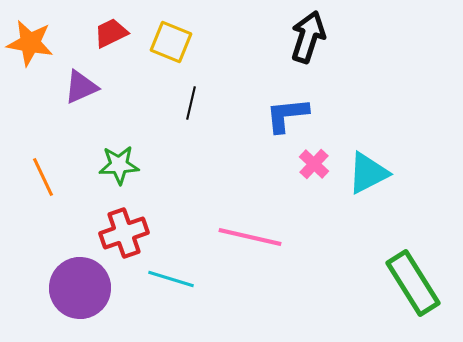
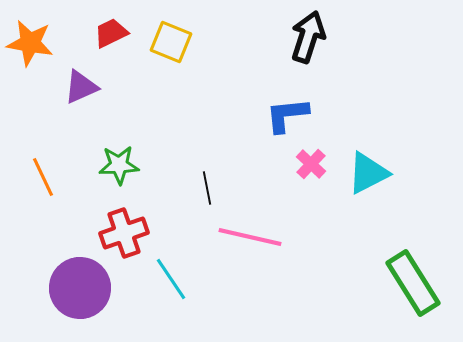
black line: moved 16 px right, 85 px down; rotated 24 degrees counterclockwise
pink cross: moved 3 px left
cyan line: rotated 39 degrees clockwise
